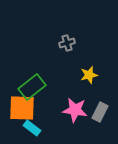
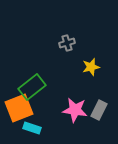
yellow star: moved 2 px right, 8 px up
orange square: moved 3 px left; rotated 24 degrees counterclockwise
gray rectangle: moved 1 px left, 2 px up
cyan rectangle: rotated 18 degrees counterclockwise
